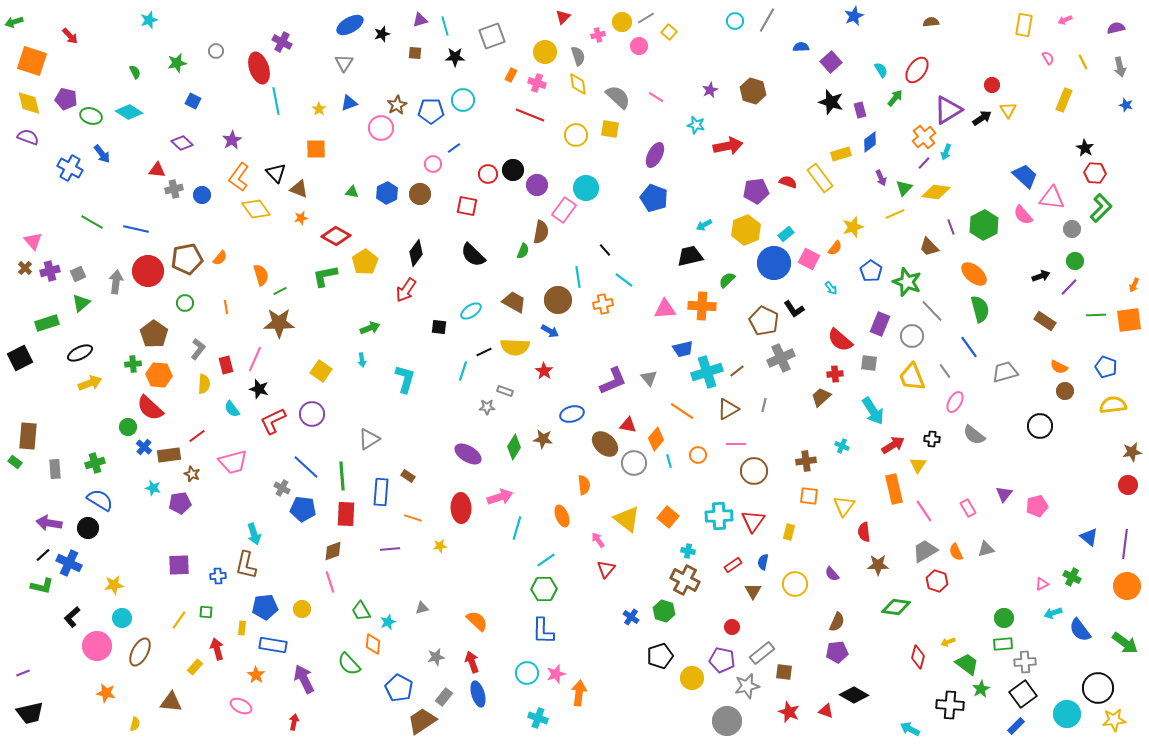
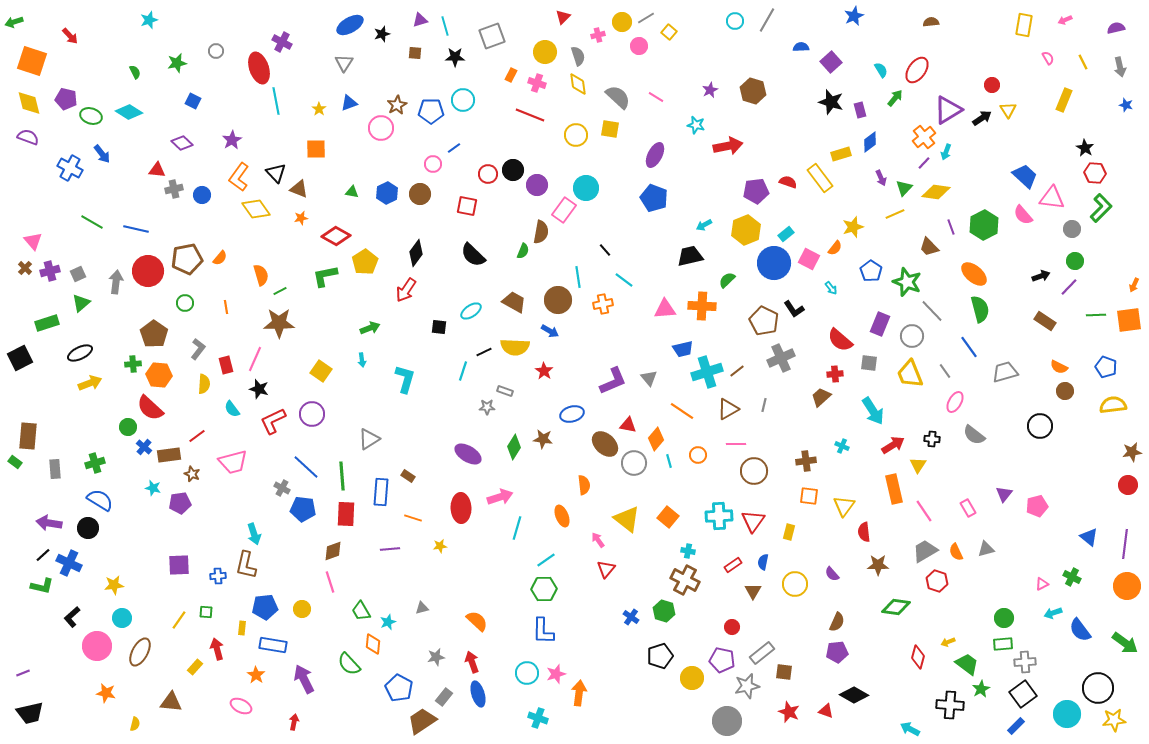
yellow trapezoid at (912, 377): moved 2 px left, 3 px up
